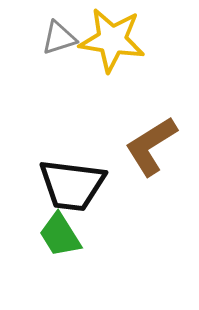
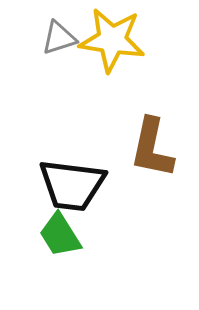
brown L-shape: moved 1 px right, 2 px down; rotated 46 degrees counterclockwise
